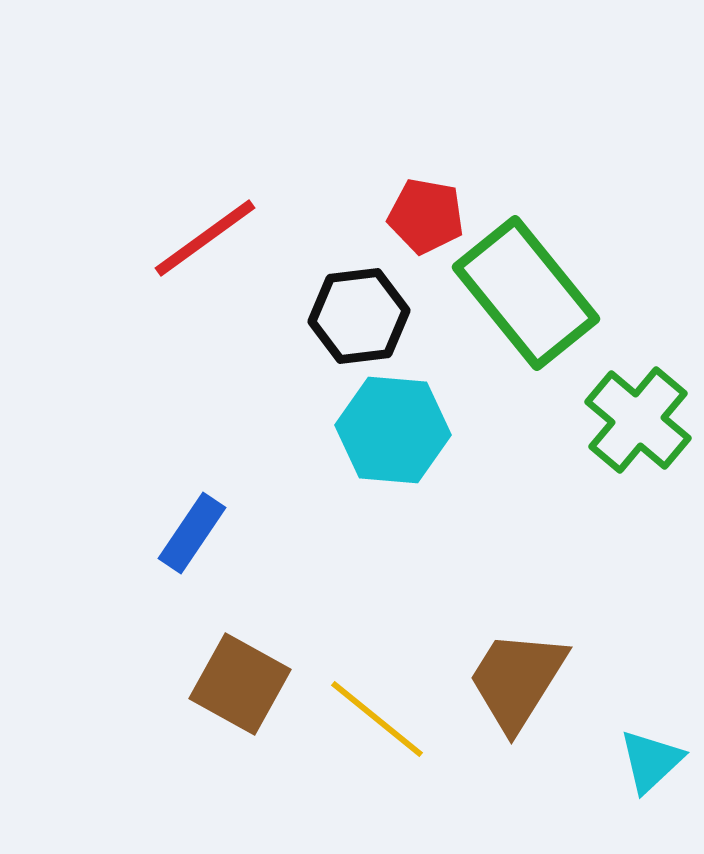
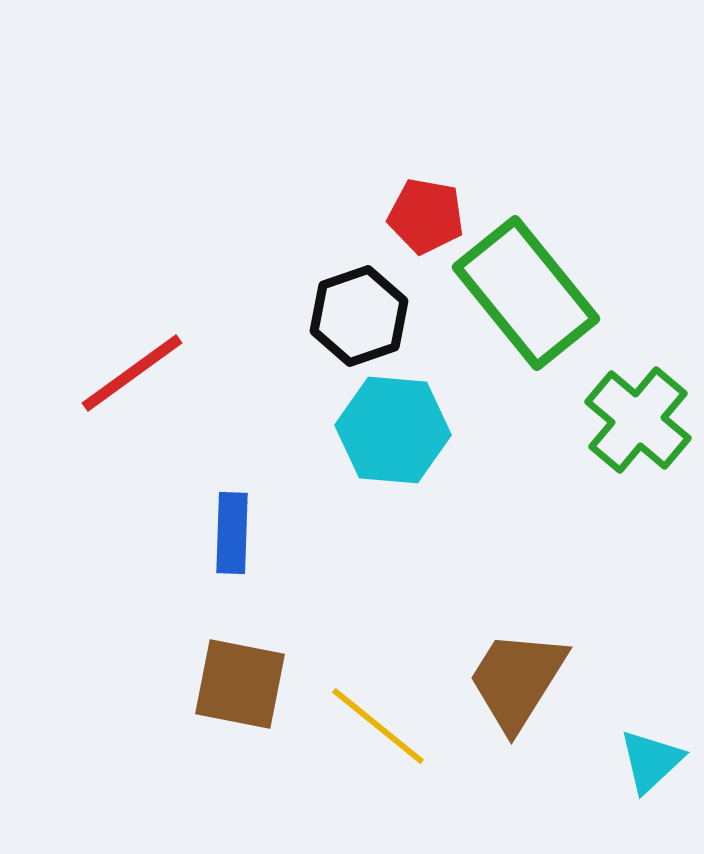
red line: moved 73 px left, 135 px down
black hexagon: rotated 12 degrees counterclockwise
blue rectangle: moved 40 px right; rotated 32 degrees counterclockwise
brown square: rotated 18 degrees counterclockwise
yellow line: moved 1 px right, 7 px down
